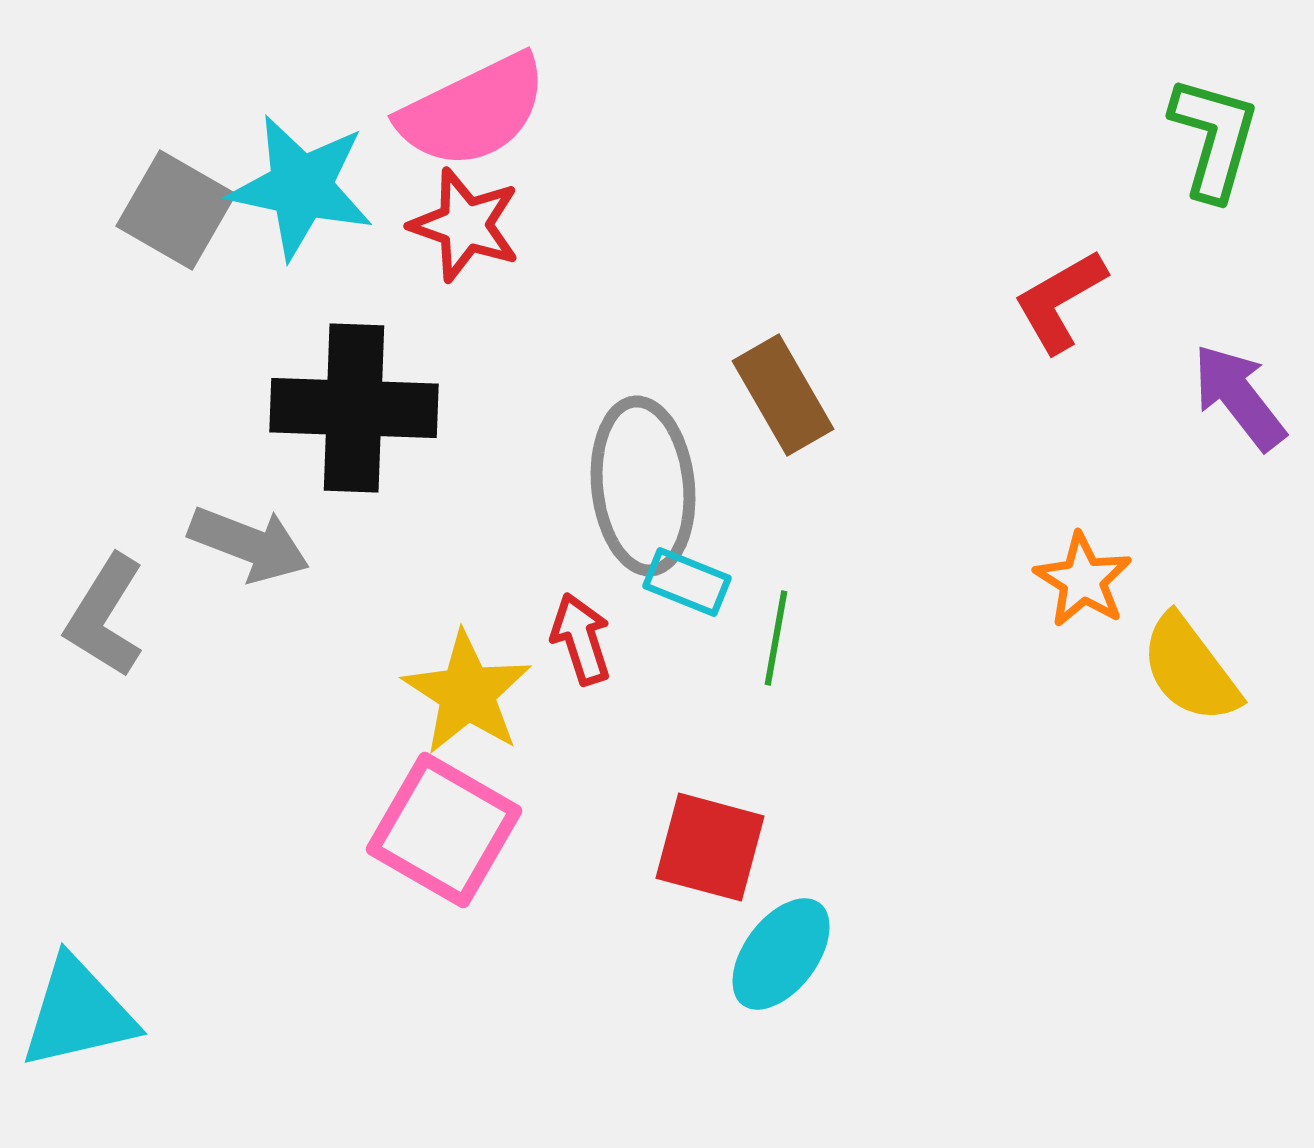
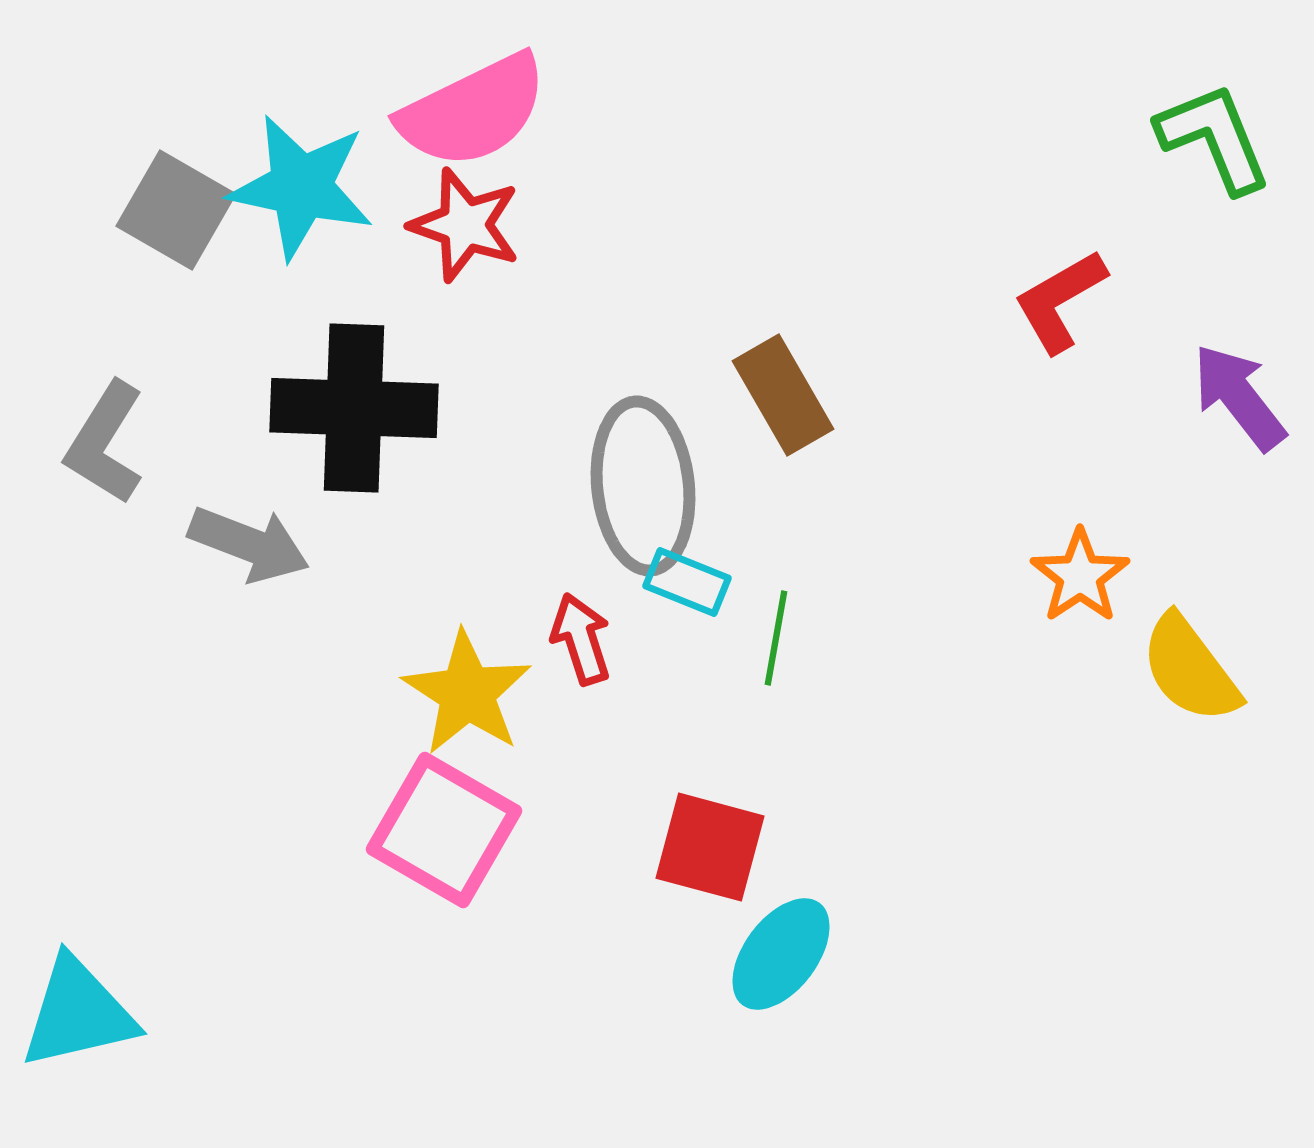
green L-shape: rotated 38 degrees counterclockwise
orange star: moved 3 px left, 4 px up; rotated 6 degrees clockwise
gray L-shape: moved 173 px up
